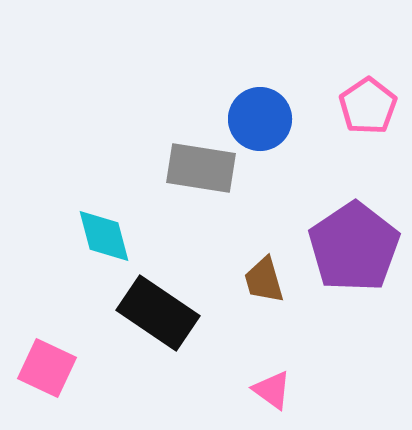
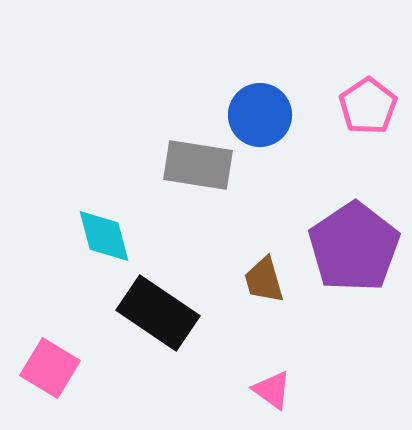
blue circle: moved 4 px up
gray rectangle: moved 3 px left, 3 px up
pink square: moved 3 px right; rotated 6 degrees clockwise
